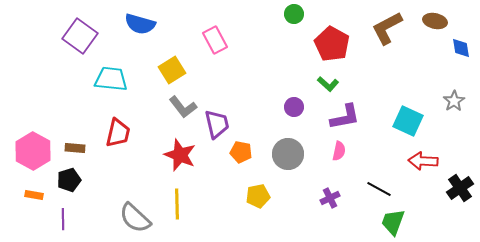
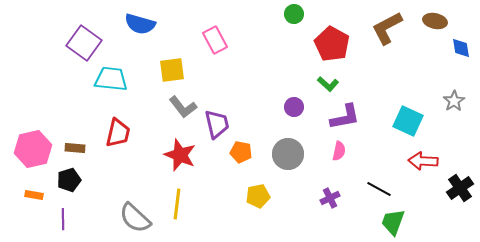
purple square: moved 4 px right, 7 px down
yellow square: rotated 24 degrees clockwise
pink hexagon: moved 2 px up; rotated 18 degrees clockwise
yellow line: rotated 8 degrees clockwise
